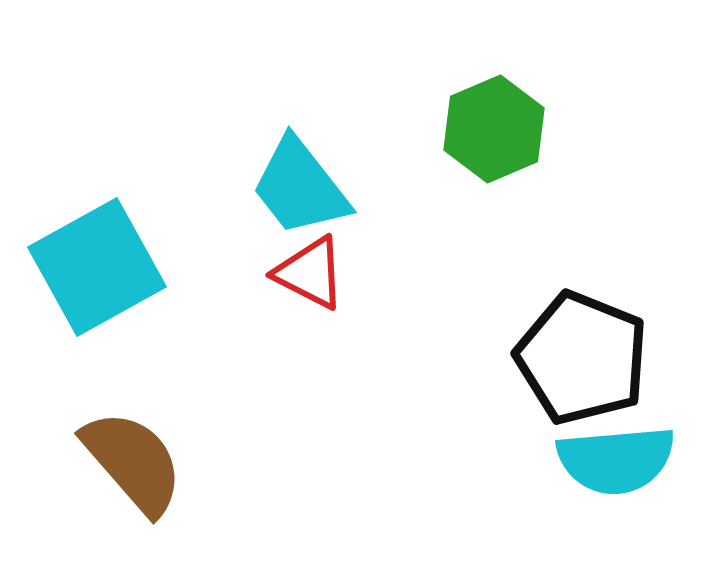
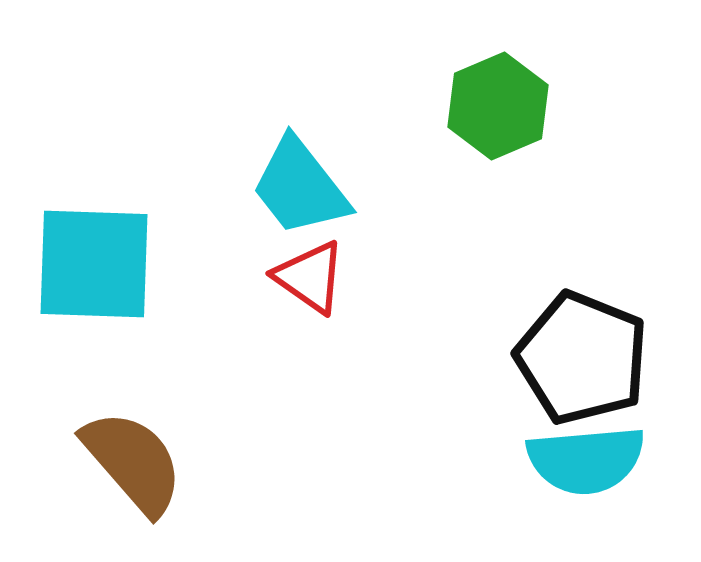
green hexagon: moved 4 px right, 23 px up
cyan square: moved 3 px left, 3 px up; rotated 31 degrees clockwise
red triangle: moved 4 px down; rotated 8 degrees clockwise
cyan semicircle: moved 30 px left
